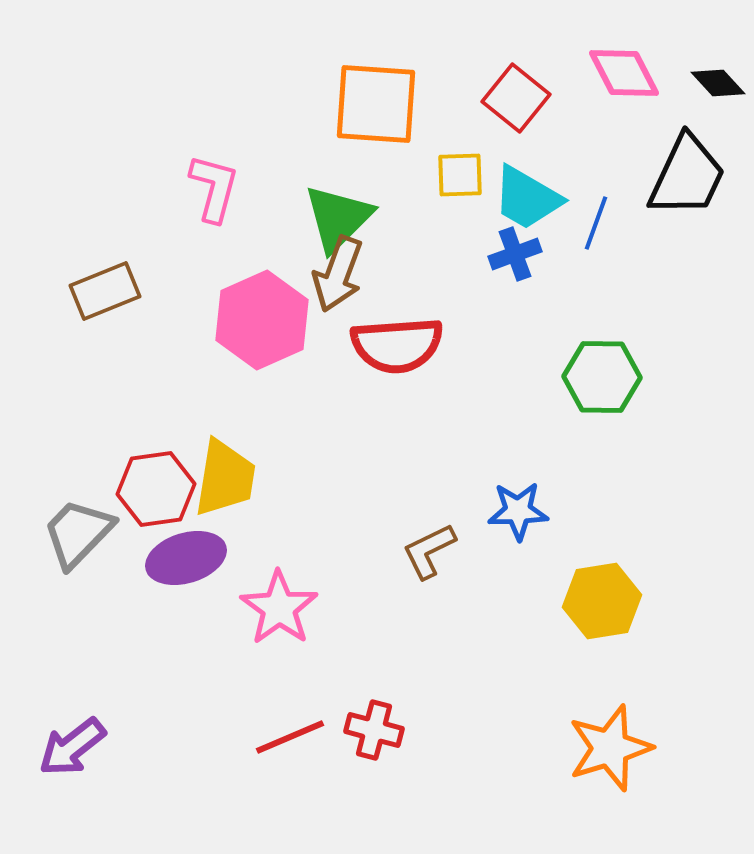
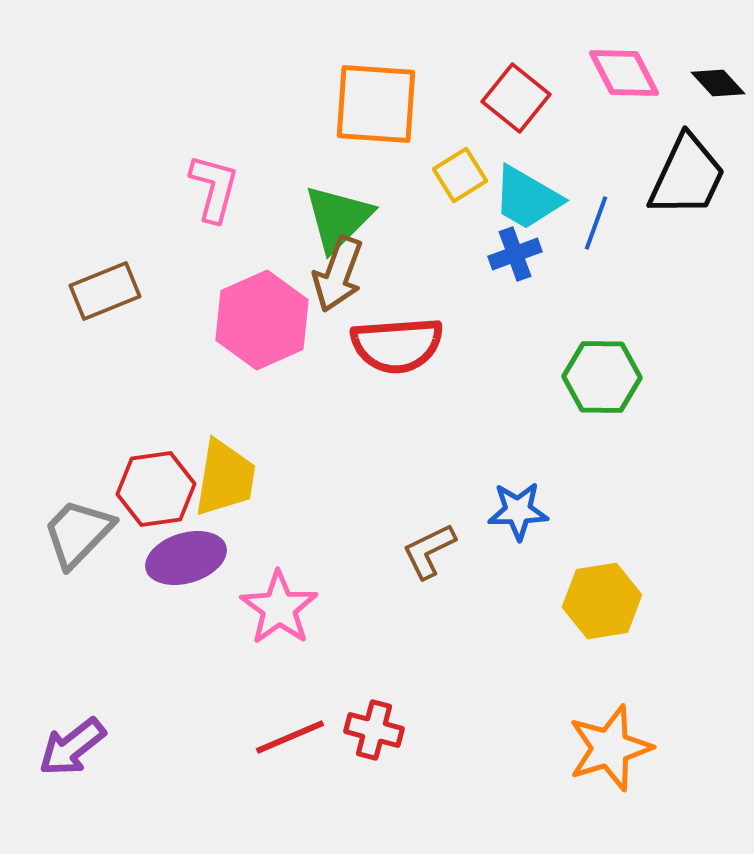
yellow square: rotated 30 degrees counterclockwise
